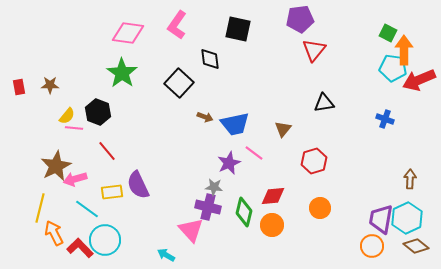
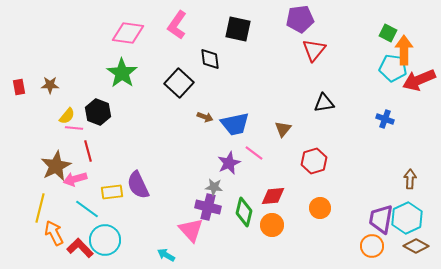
red line at (107, 151): moved 19 px left; rotated 25 degrees clockwise
brown diamond at (416, 246): rotated 10 degrees counterclockwise
